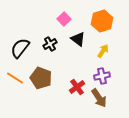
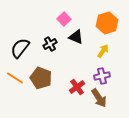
orange hexagon: moved 5 px right, 2 px down
black triangle: moved 2 px left, 2 px up; rotated 14 degrees counterclockwise
